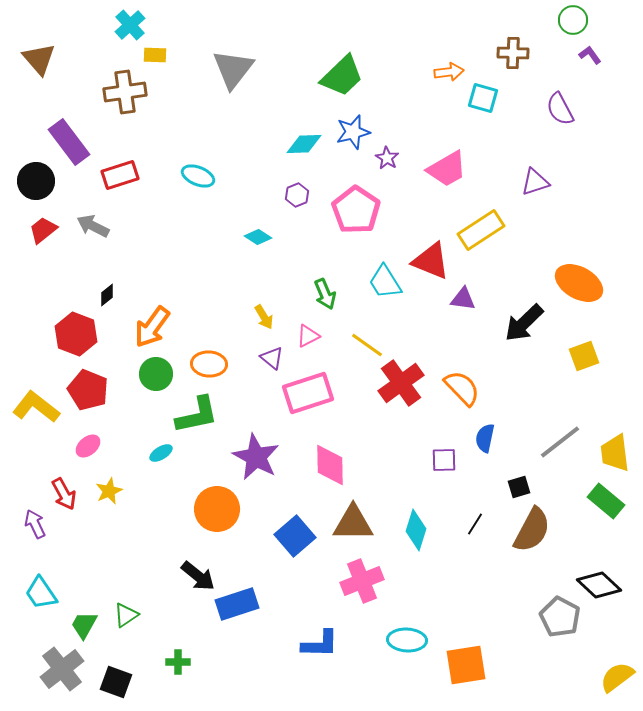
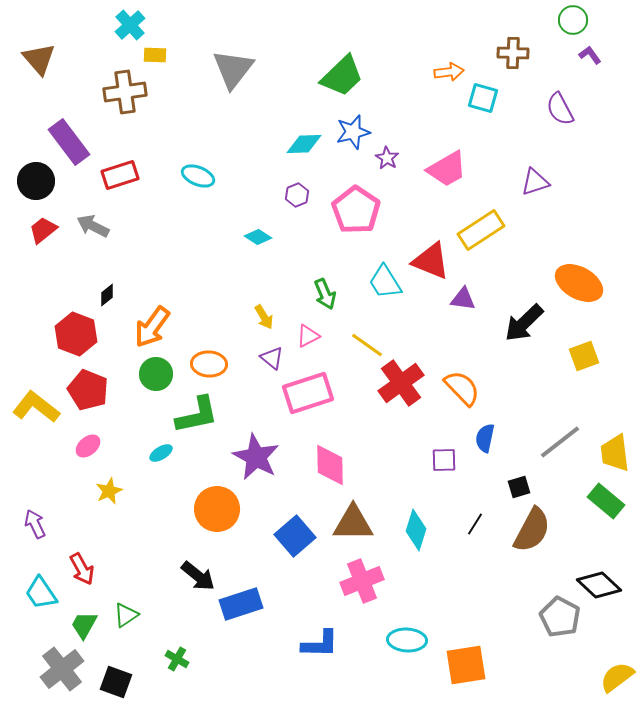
red arrow at (64, 494): moved 18 px right, 75 px down
blue rectangle at (237, 604): moved 4 px right
green cross at (178, 662): moved 1 px left, 3 px up; rotated 30 degrees clockwise
